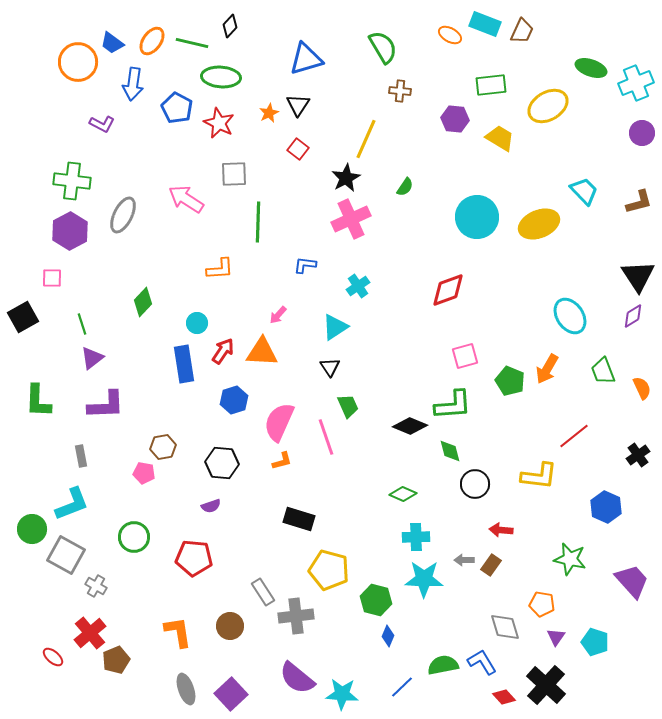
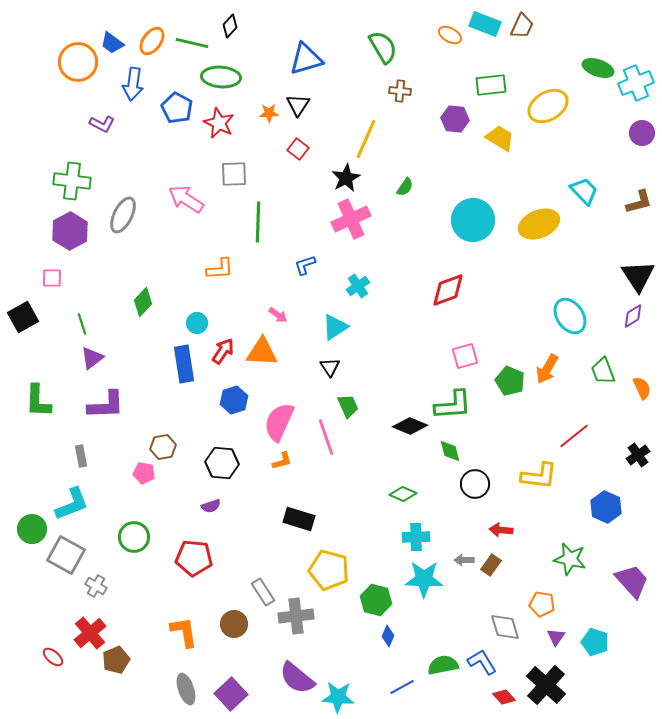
brown trapezoid at (522, 31): moved 5 px up
green ellipse at (591, 68): moved 7 px right
orange star at (269, 113): rotated 24 degrees clockwise
cyan circle at (477, 217): moved 4 px left, 3 px down
blue L-shape at (305, 265): rotated 25 degrees counterclockwise
pink arrow at (278, 315): rotated 96 degrees counterclockwise
brown circle at (230, 626): moved 4 px right, 2 px up
orange L-shape at (178, 632): moved 6 px right
blue line at (402, 687): rotated 15 degrees clockwise
cyan star at (342, 694): moved 4 px left, 3 px down
